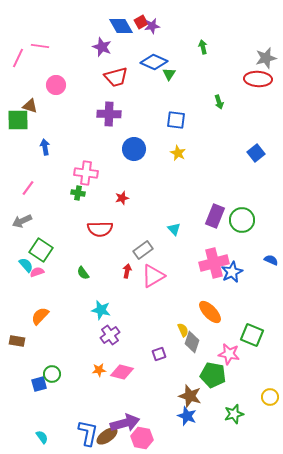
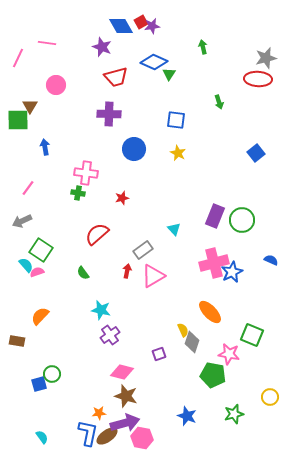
pink line at (40, 46): moved 7 px right, 3 px up
brown triangle at (30, 106): rotated 42 degrees clockwise
red semicircle at (100, 229): moved 3 px left, 5 px down; rotated 140 degrees clockwise
orange star at (99, 370): moved 43 px down
brown star at (190, 396): moved 64 px left
